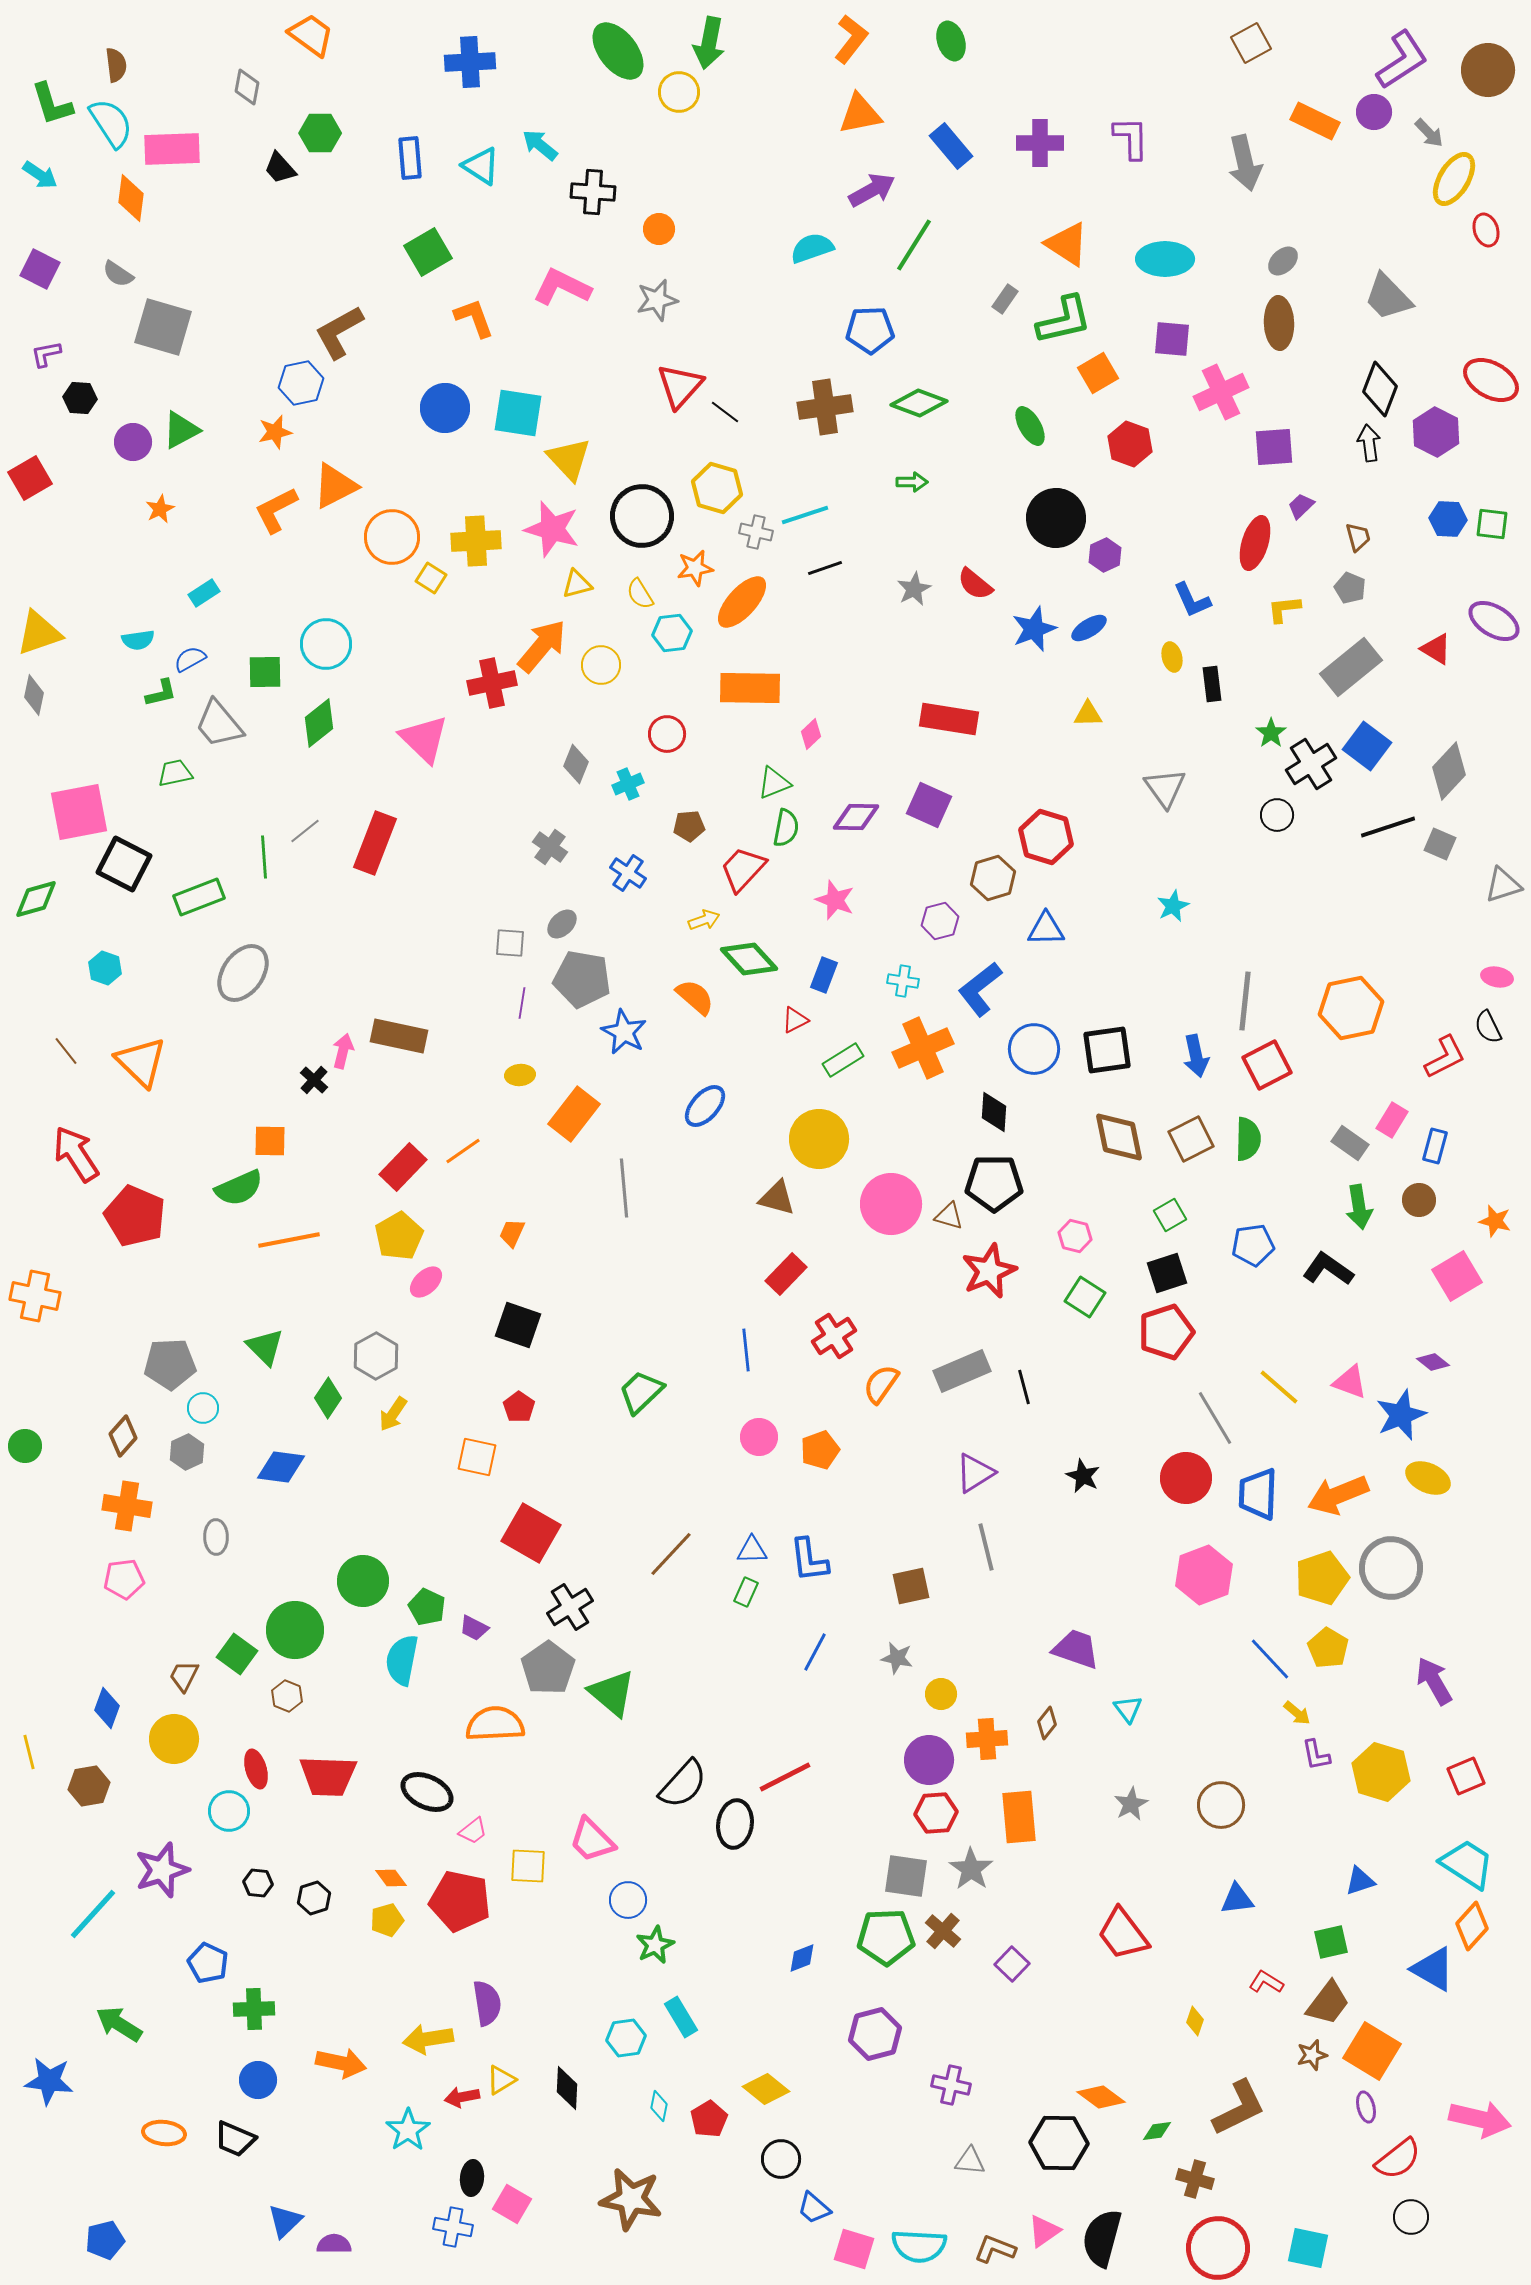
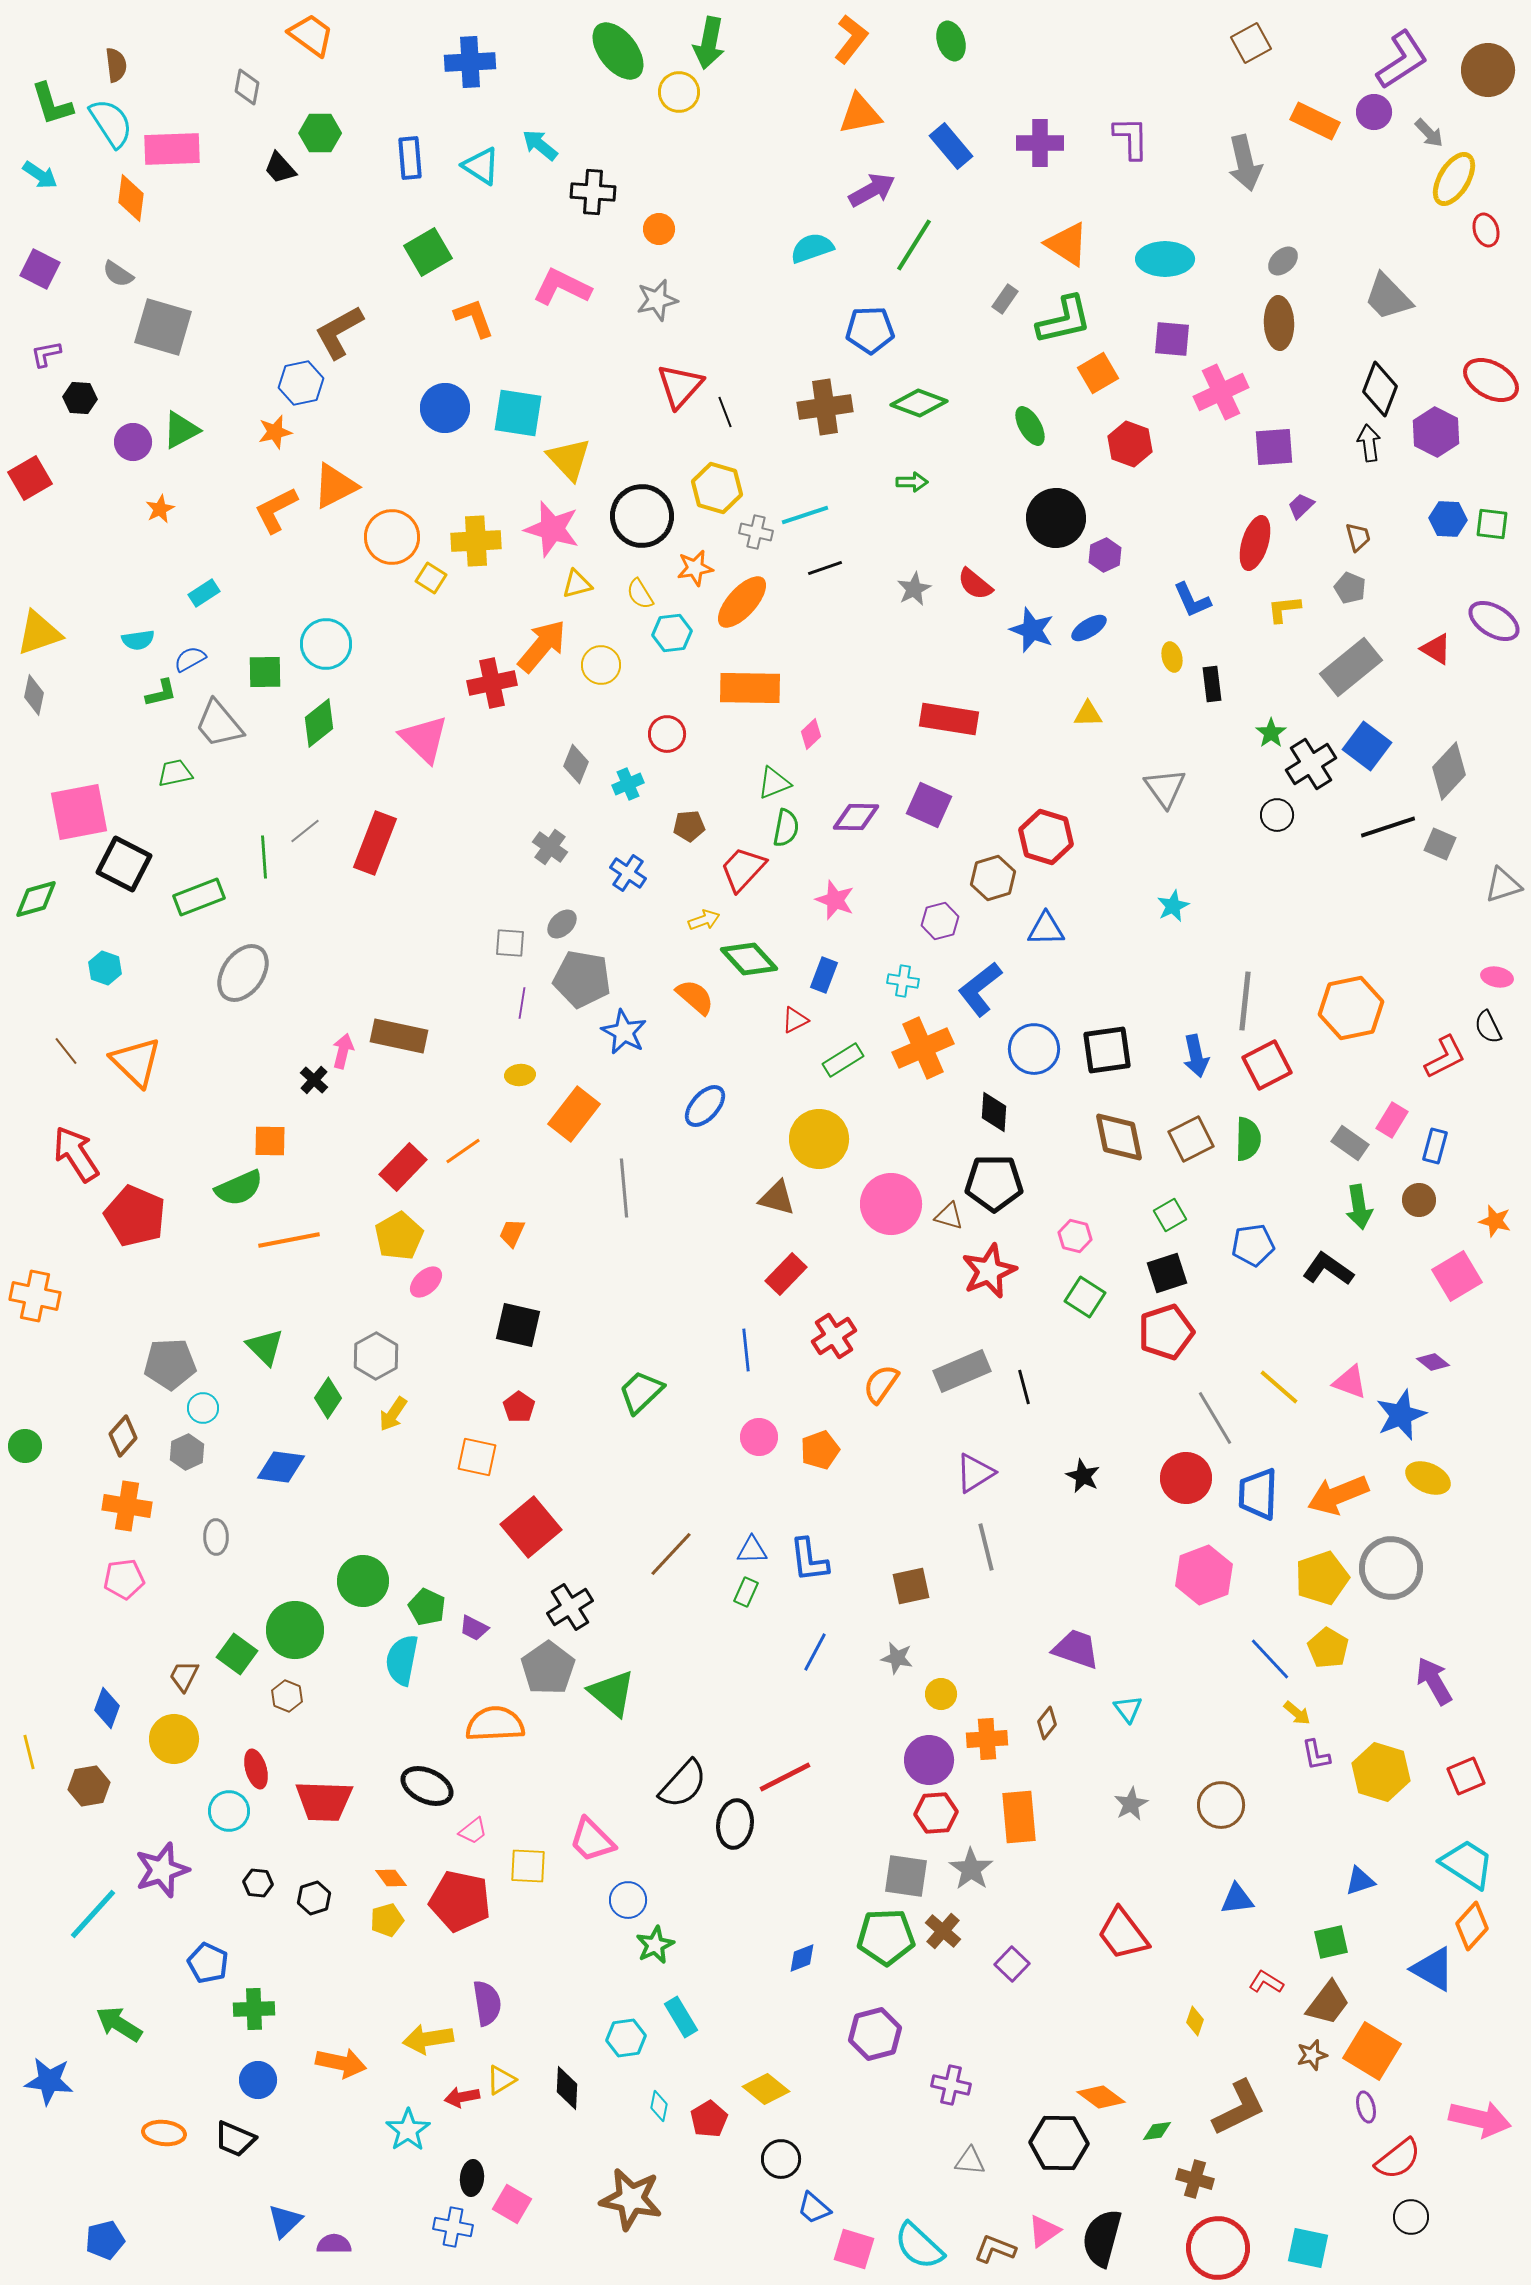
black line at (725, 412): rotated 32 degrees clockwise
blue star at (1034, 629): moved 2 px left, 1 px down; rotated 30 degrees counterclockwise
orange triangle at (141, 1062): moved 5 px left
black square at (518, 1325): rotated 6 degrees counterclockwise
red square at (531, 1533): moved 6 px up; rotated 20 degrees clockwise
red trapezoid at (328, 1776): moved 4 px left, 25 px down
black ellipse at (427, 1792): moved 6 px up
cyan semicircle at (919, 2246): rotated 40 degrees clockwise
